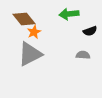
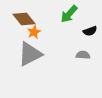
green arrow: rotated 42 degrees counterclockwise
